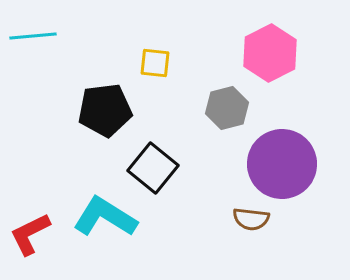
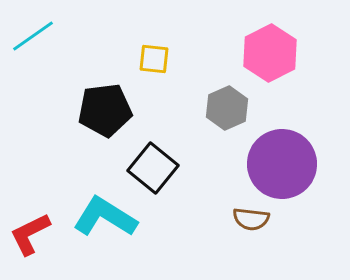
cyan line: rotated 30 degrees counterclockwise
yellow square: moved 1 px left, 4 px up
gray hexagon: rotated 9 degrees counterclockwise
